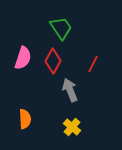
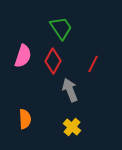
pink semicircle: moved 2 px up
